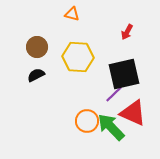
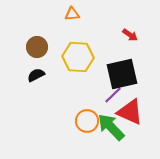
orange triangle: rotated 21 degrees counterclockwise
red arrow: moved 3 px right, 3 px down; rotated 84 degrees counterclockwise
black square: moved 2 px left
purple line: moved 1 px left, 1 px down
red triangle: moved 3 px left, 1 px up
